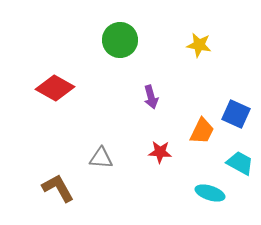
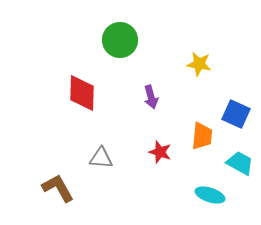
yellow star: moved 19 px down
red diamond: moved 27 px right, 5 px down; rotated 63 degrees clockwise
orange trapezoid: moved 5 px down; rotated 20 degrees counterclockwise
red star: rotated 15 degrees clockwise
cyan ellipse: moved 2 px down
